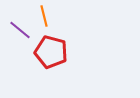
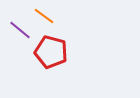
orange line: rotated 40 degrees counterclockwise
